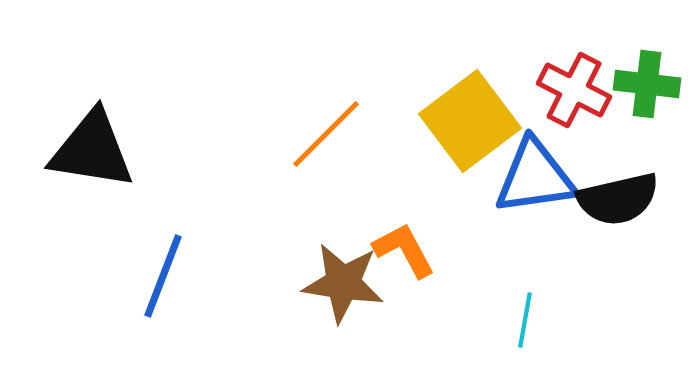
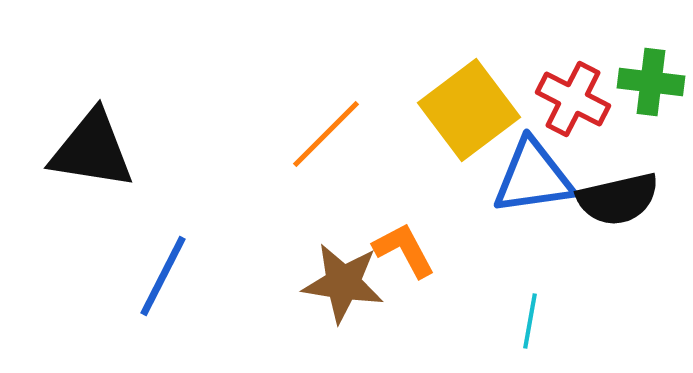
green cross: moved 4 px right, 2 px up
red cross: moved 1 px left, 9 px down
yellow square: moved 1 px left, 11 px up
blue triangle: moved 2 px left
blue line: rotated 6 degrees clockwise
cyan line: moved 5 px right, 1 px down
